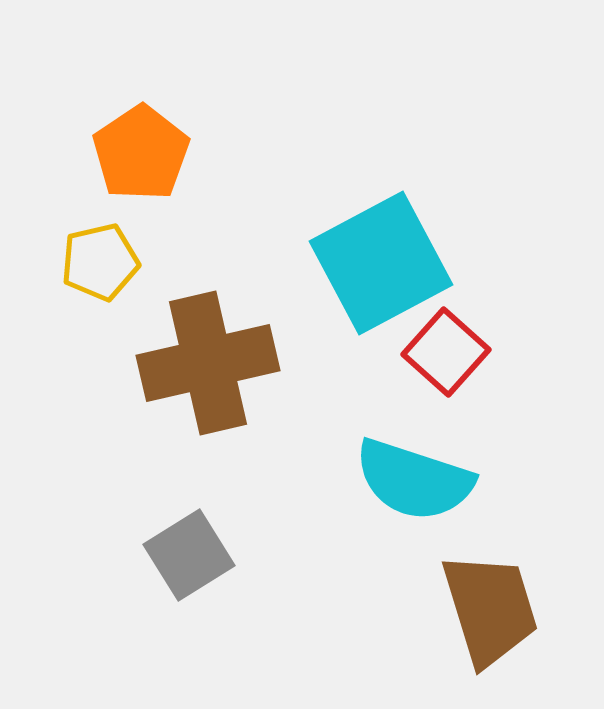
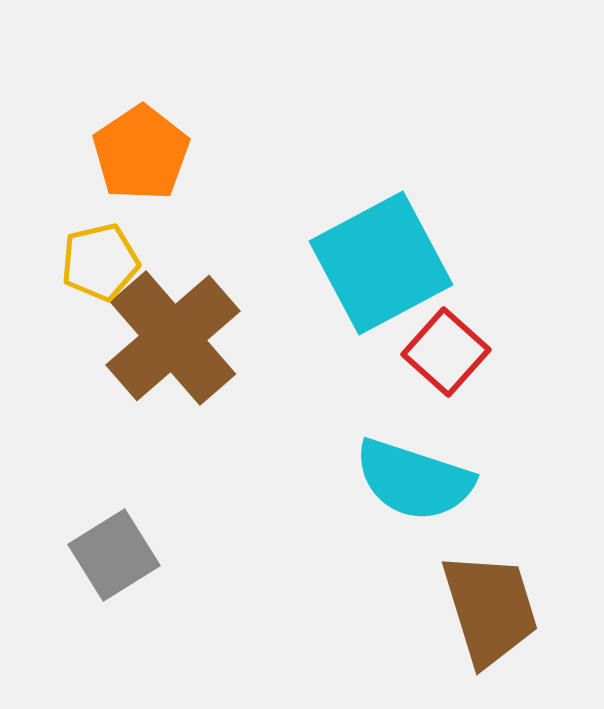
brown cross: moved 35 px left, 25 px up; rotated 28 degrees counterclockwise
gray square: moved 75 px left
